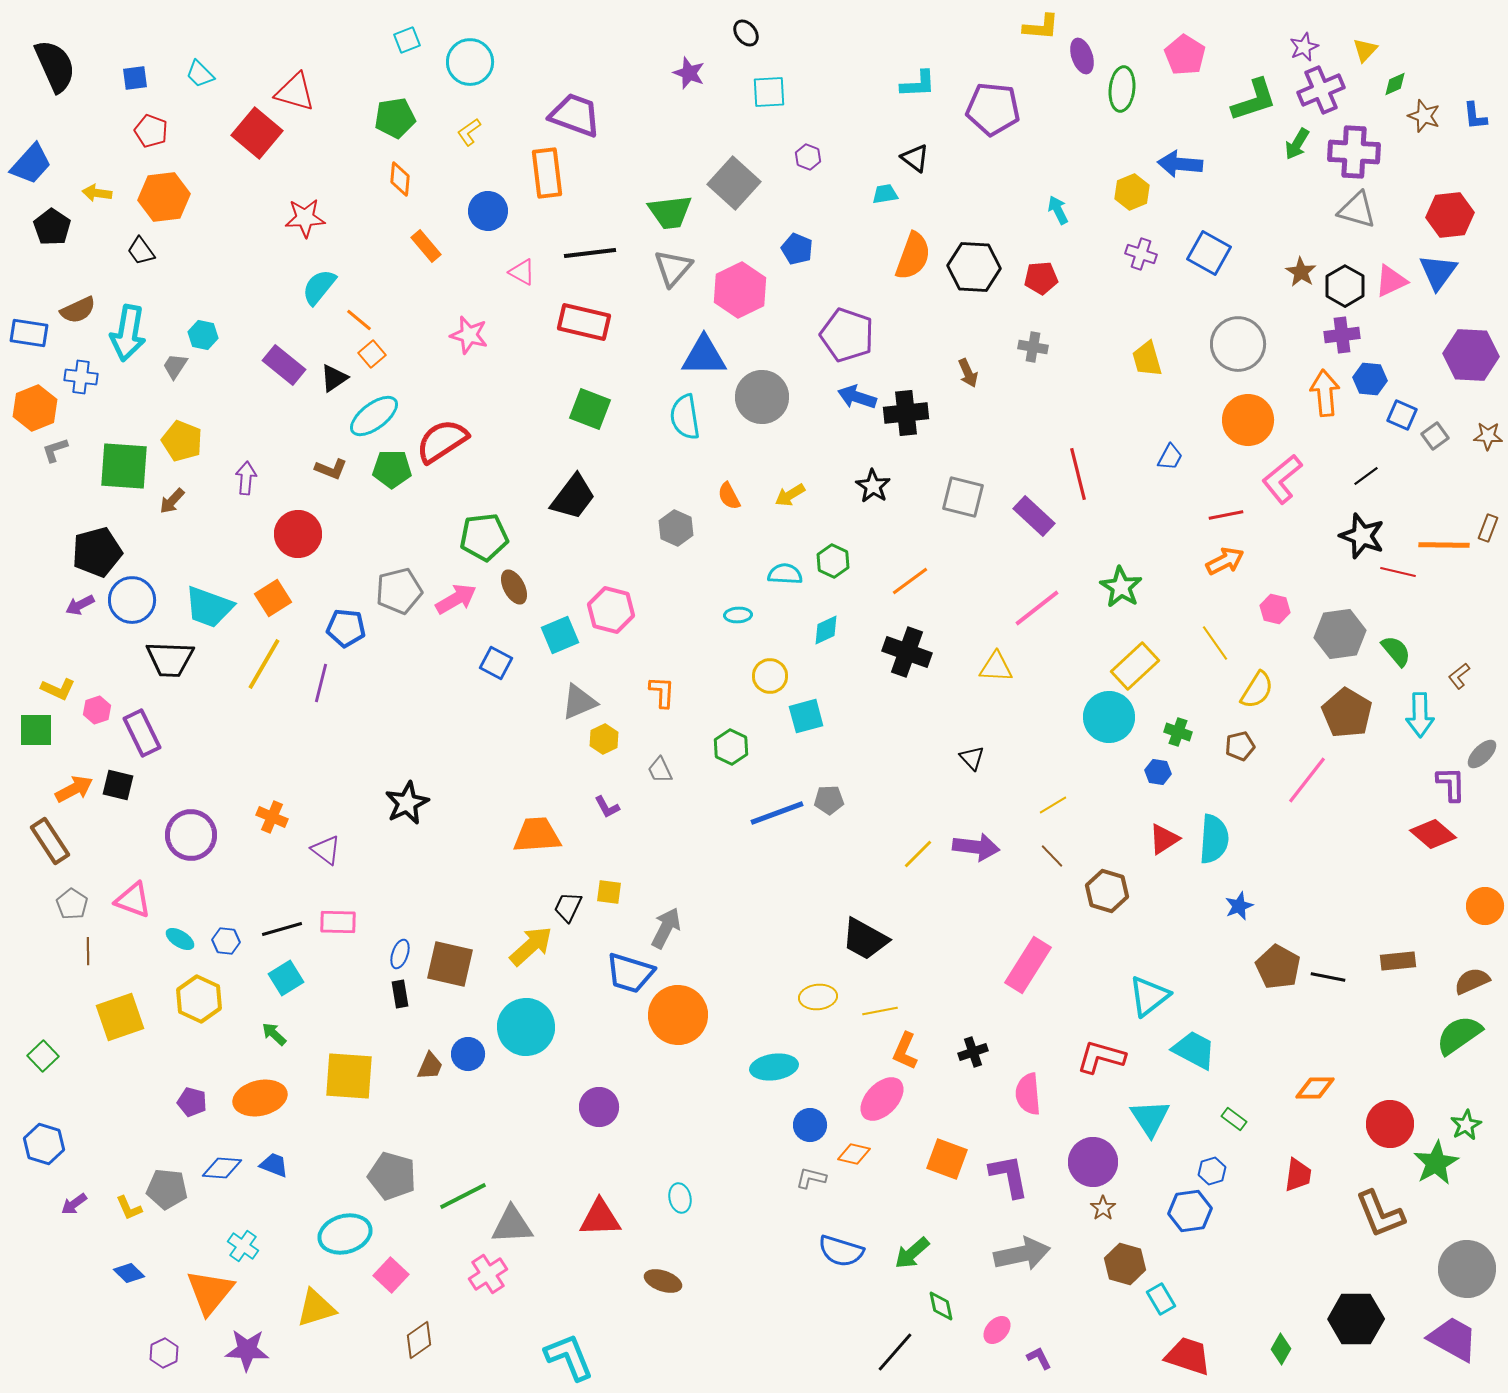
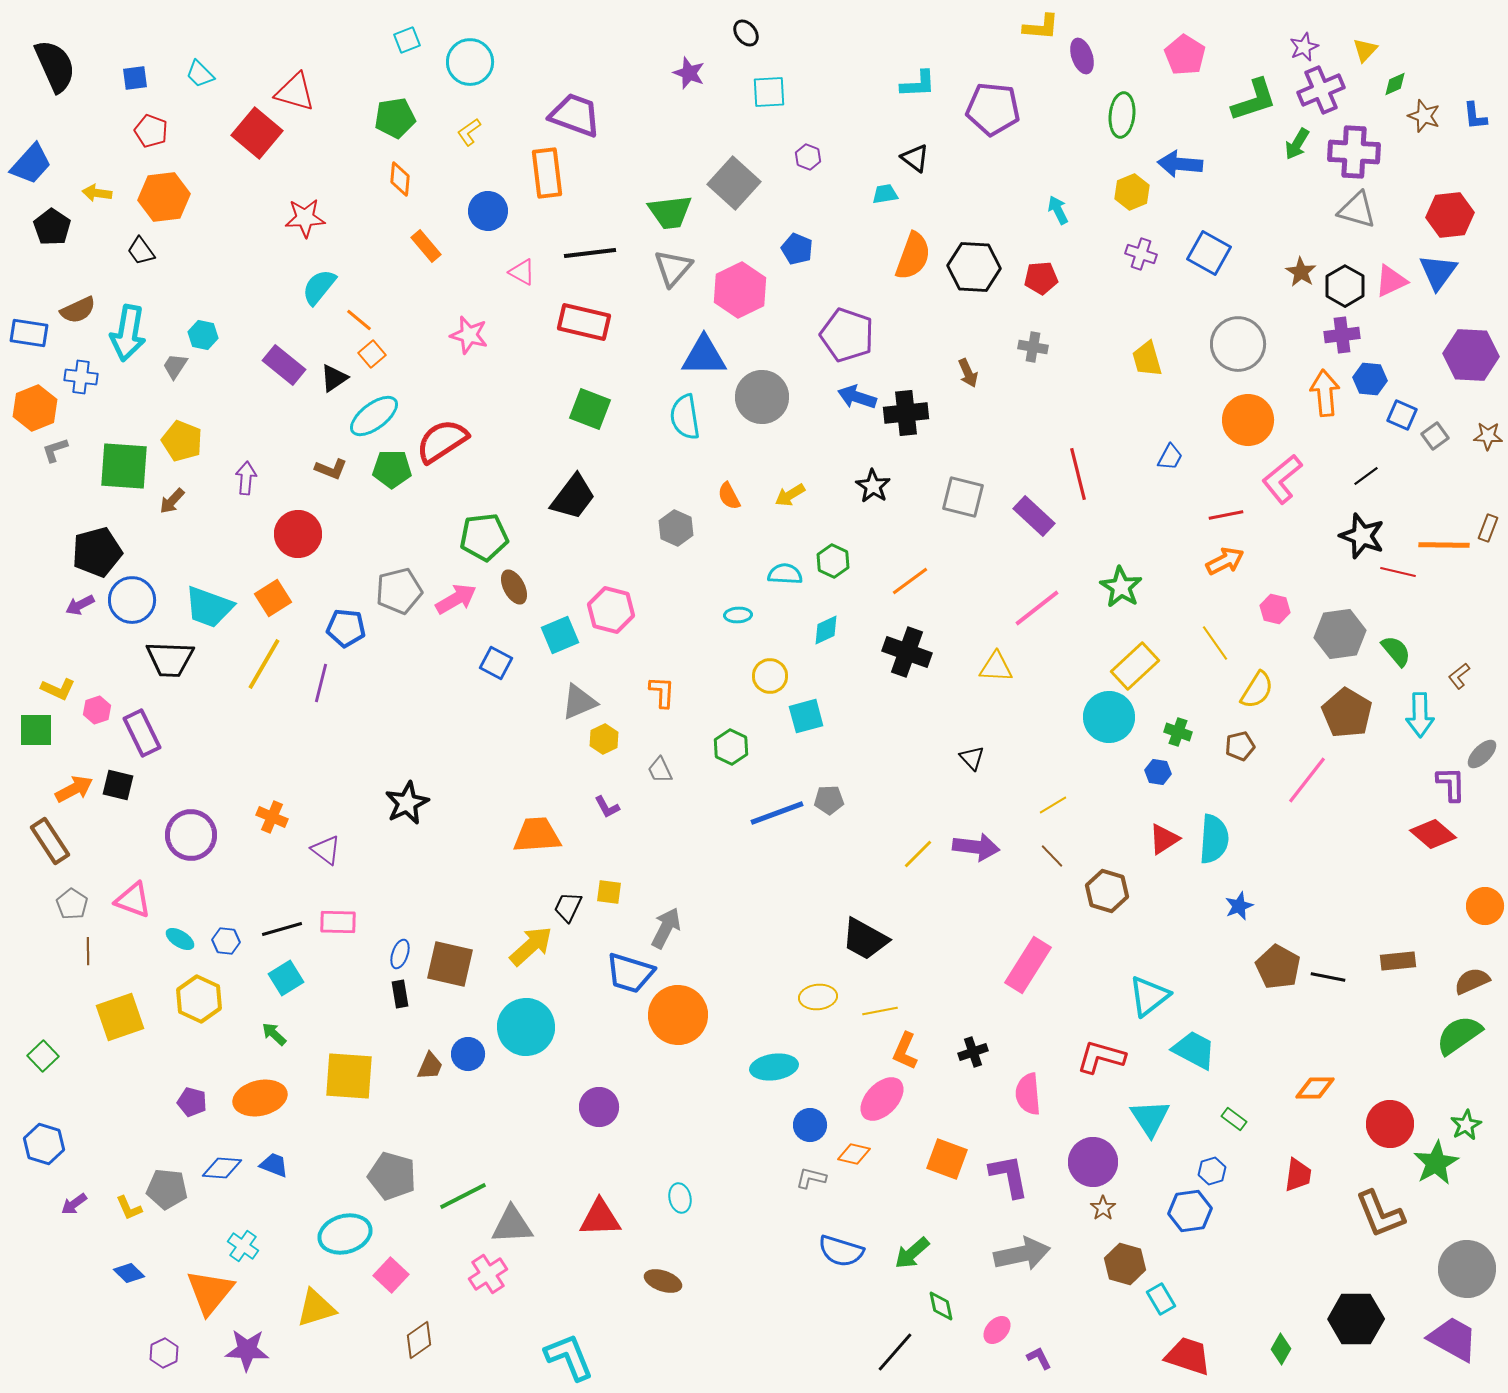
green ellipse at (1122, 89): moved 26 px down
